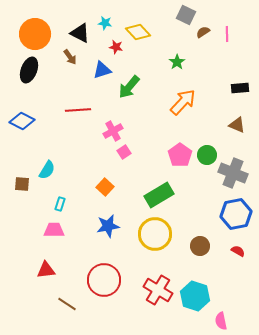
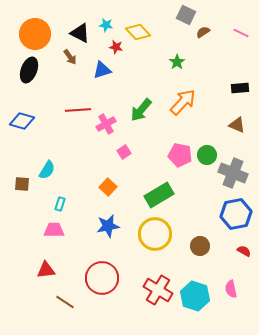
cyan star: moved 1 px right, 2 px down
pink line: moved 14 px right, 1 px up; rotated 63 degrees counterclockwise
green arrow: moved 12 px right, 23 px down
blue diamond: rotated 10 degrees counterclockwise
pink cross: moved 7 px left, 7 px up
pink pentagon: rotated 25 degrees counterclockwise
orange square: moved 3 px right
red semicircle: moved 6 px right
red circle: moved 2 px left, 2 px up
brown line: moved 2 px left, 2 px up
pink semicircle: moved 10 px right, 32 px up
